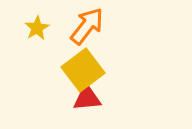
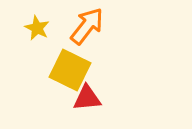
yellow star: rotated 15 degrees counterclockwise
yellow square: moved 13 px left; rotated 27 degrees counterclockwise
